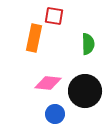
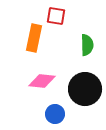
red square: moved 2 px right
green semicircle: moved 1 px left, 1 px down
pink diamond: moved 6 px left, 2 px up
black circle: moved 2 px up
